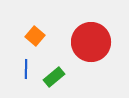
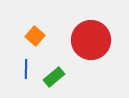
red circle: moved 2 px up
